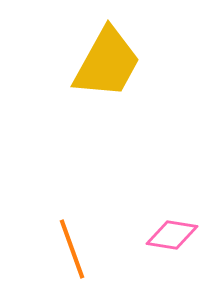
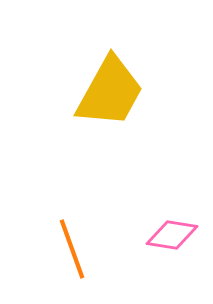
yellow trapezoid: moved 3 px right, 29 px down
